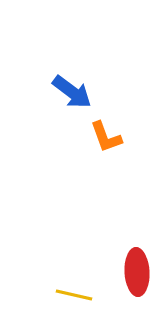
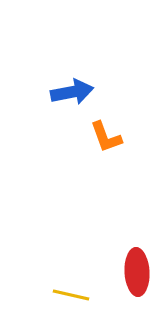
blue arrow: rotated 48 degrees counterclockwise
yellow line: moved 3 px left
